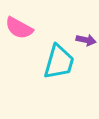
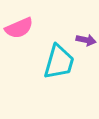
pink semicircle: rotated 52 degrees counterclockwise
